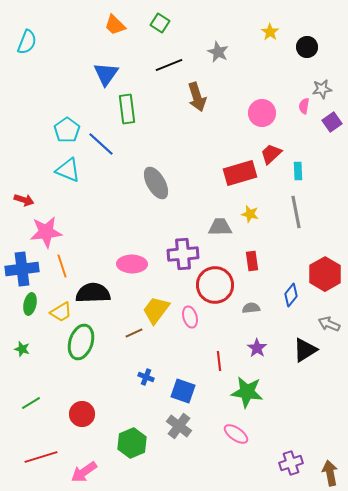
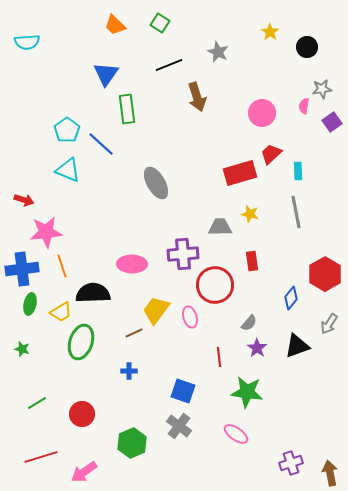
cyan semicircle at (27, 42): rotated 65 degrees clockwise
blue diamond at (291, 295): moved 3 px down
gray semicircle at (251, 308): moved 2 px left, 15 px down; rotated 138 degrees clockwise
gray arrow at (329, 324): rotated 80 degrees counterclockwise
black triangle at (305, 350): moved 8 px left, 4 px up; rotated 12 degrees clockwise
red line at (219, 361): moved 4 px up
blue cross at (146, 377): moved 17 px left, 6 px up; rotated 21 degrees counterclockwise
green line at (31, 403): moved 6 px right
